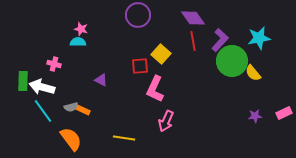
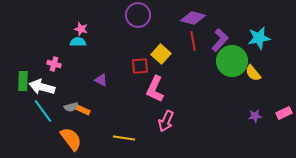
purple diamond: rotated 40 degrees counterclockwise
